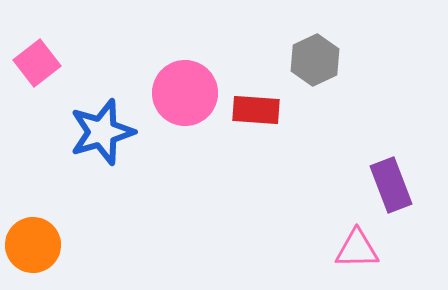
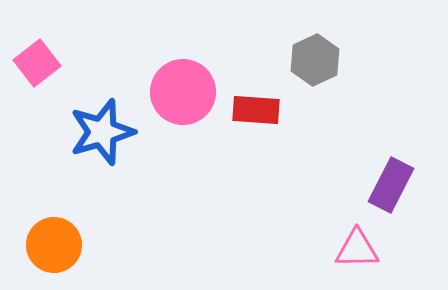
pink circle: moved 2 px left, 1 px up
purple rectangle: rotated 48 degrees clockwise
orange circle: moved 21 px right
